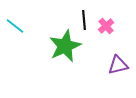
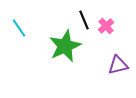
black line: rotated 18 degrees counterclockwise
cyan line: moved 4 px right, 2 px down; rotated 18 degrees clockwise
